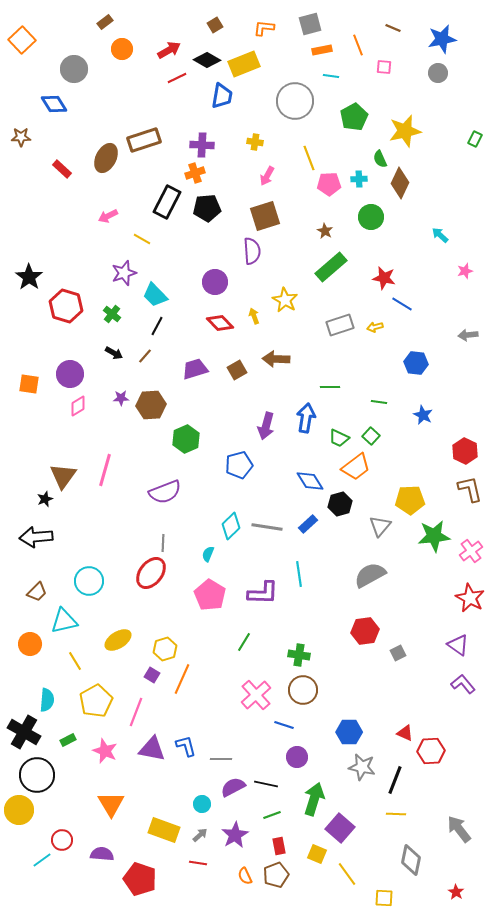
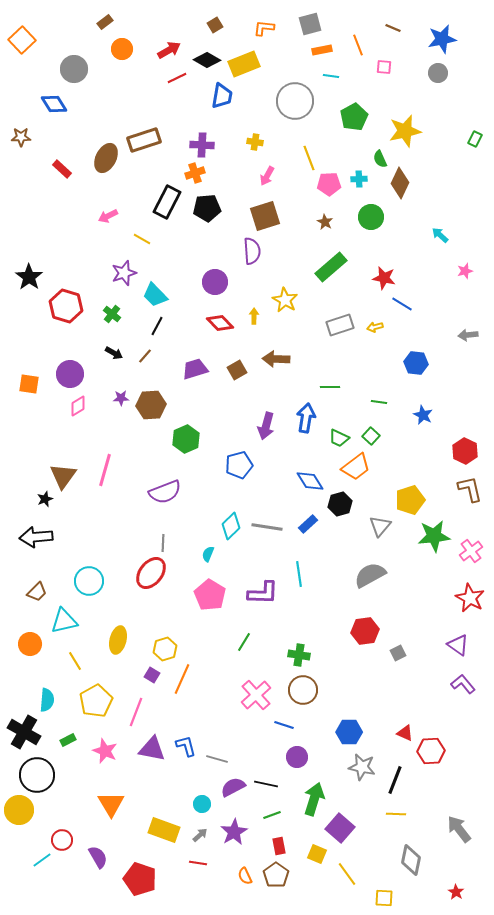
brown star at (325, 231): moved 9 px up
yellow arrow at (254, 316): rotated 21 degrees clockwise
yellow pentagon at (410, 500): rotated 16 degrees counterclockwise
yellow ellipse at (118, 640): rotated 44 degrees counterclockwise
gray line at (221, 759): moved 4 px left; rotated 15 degrees clockwise
purple star at (235, 835): moved 1 px left, 3 px up
purple semicircle at (102, 854): moved 4 px left, 3 px down; rotated 55 degrees clockwise
brown pentagon at (276, 875): rotated 15 degrees counterclockwise
